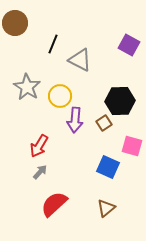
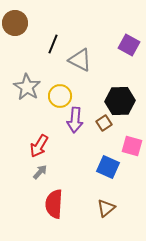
red semicircle: rotated 44 degrees counterclockwise
